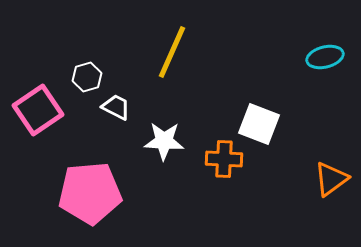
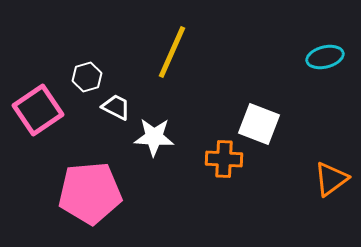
white star: moved 10 px left, 4 px up
